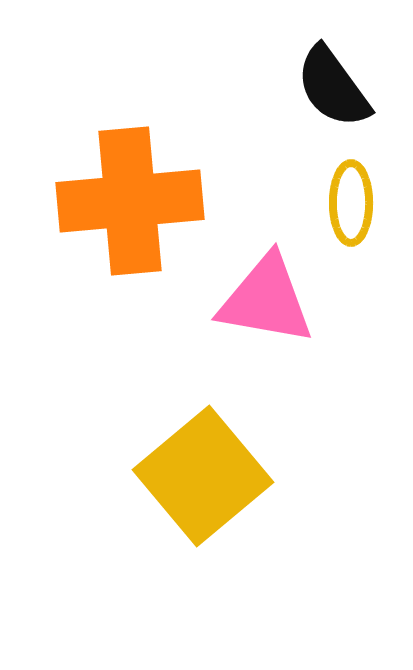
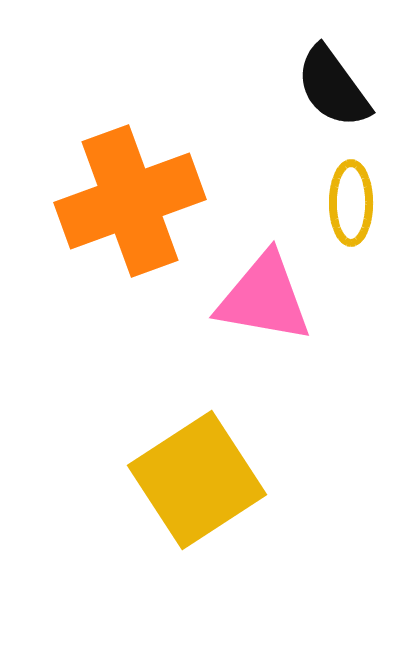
orange cross: rotated 15 degrees counterclockwise
pink triangle: moved 2 px left, 2 px up
yellow square: moved 6 px left, 4 px down; rotated 7 degrees clockwise
